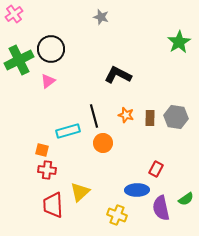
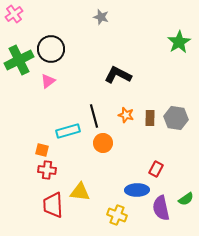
gray hexagon: moved 1 px down
yellow triangle: rotated 50 degrees clockwise
